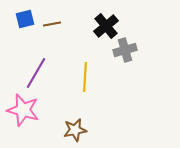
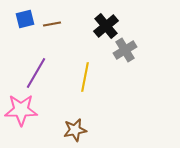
gray cross: rotated 15 degrees counterclockwise
yellow line: rotated 8 degrees clockwise
pink star: moved 2 px left; rotated 16 degrees counterclockwise
